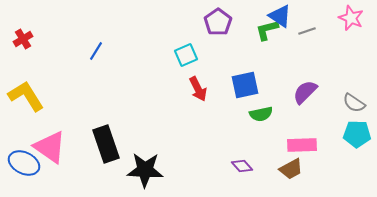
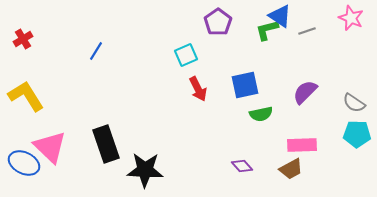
pink triangle: rotated 9 degrees clockwise
